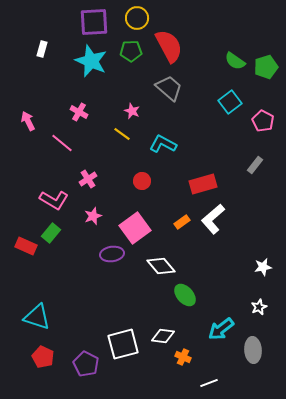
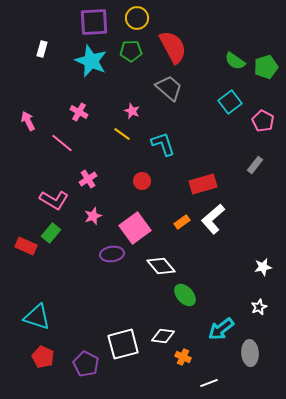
red semicircle at (169, 46): moved 4 px right, 1 px down
cyan L-shape at (163, 144): rotated 44 degrees clockwise
gray ellipse at (253, 350): moved 3 px left, 3 px down
